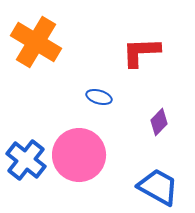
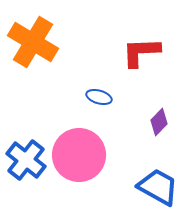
orange cross: moved 3 px left
